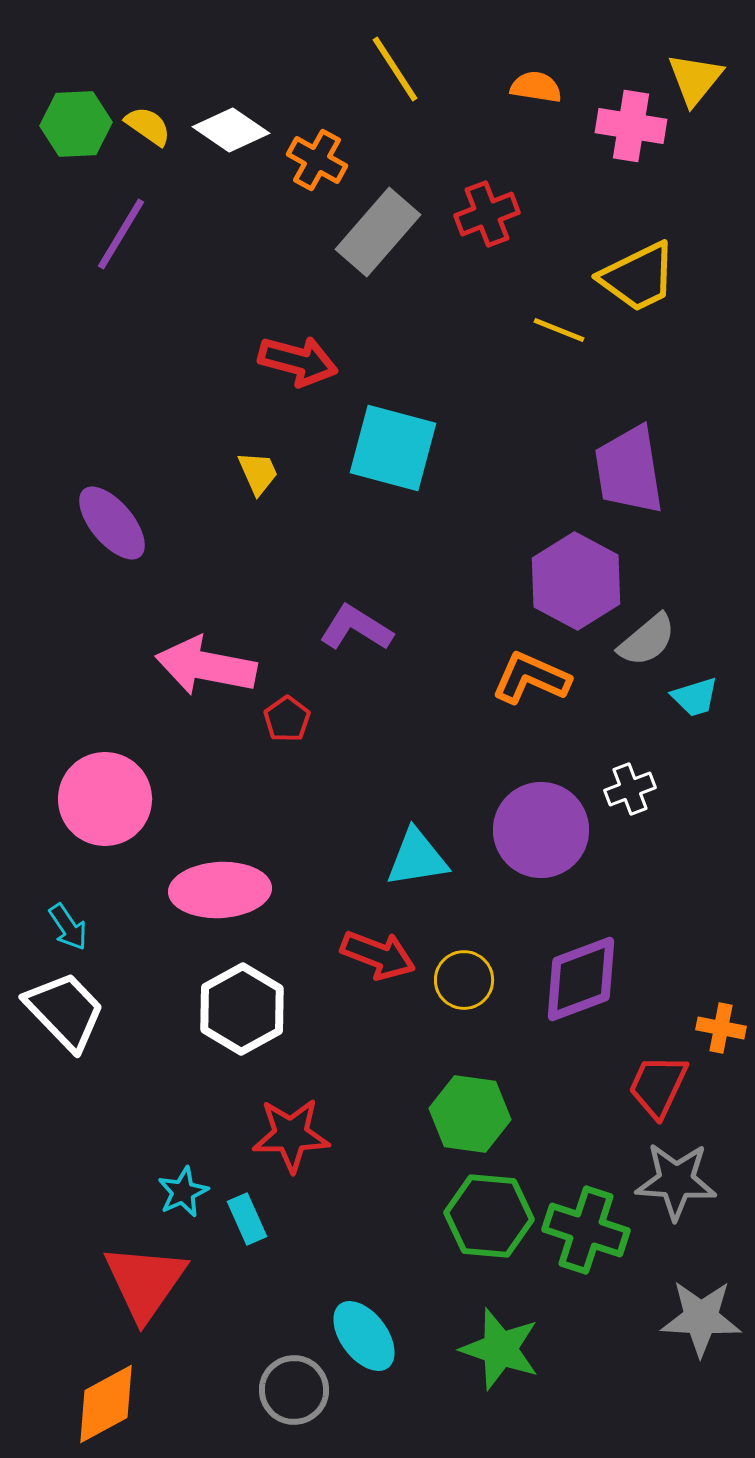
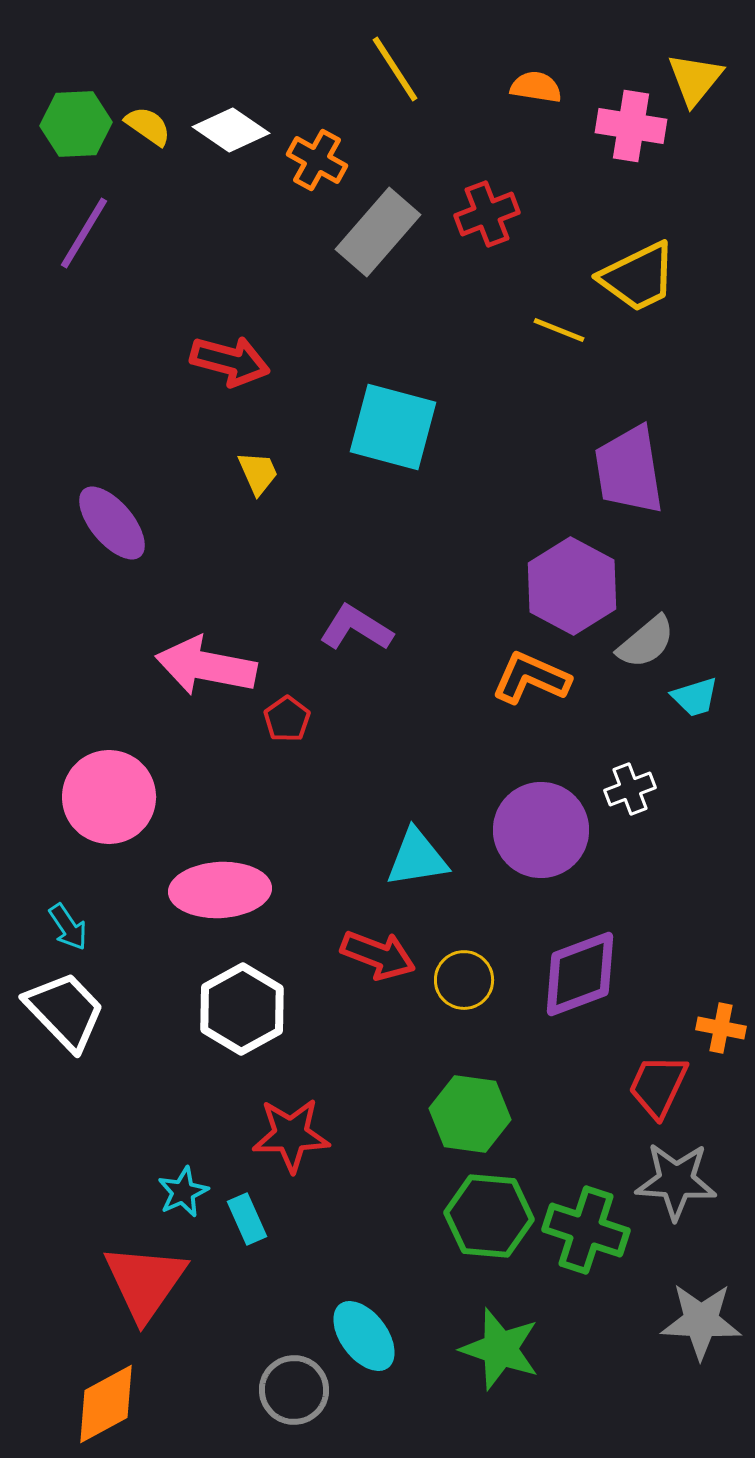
purple line at (121, 234): moved 37 px left, 1 px up
red arrow at (298, 361): moved 68 px left
cyan square at (393, 448): moved 21 px up
purple hexagon at (576, 581): moved 4 px left, 5 px down
gray semicircle at (647, 640): moved 1 px left, 2 px down
pink circle at (105, 799): moved 4 px right, 2 px up
purple diamond at (581, 979): moved 1 px left, 5 px up
gray star at (701, 1318): moved 3 px down
